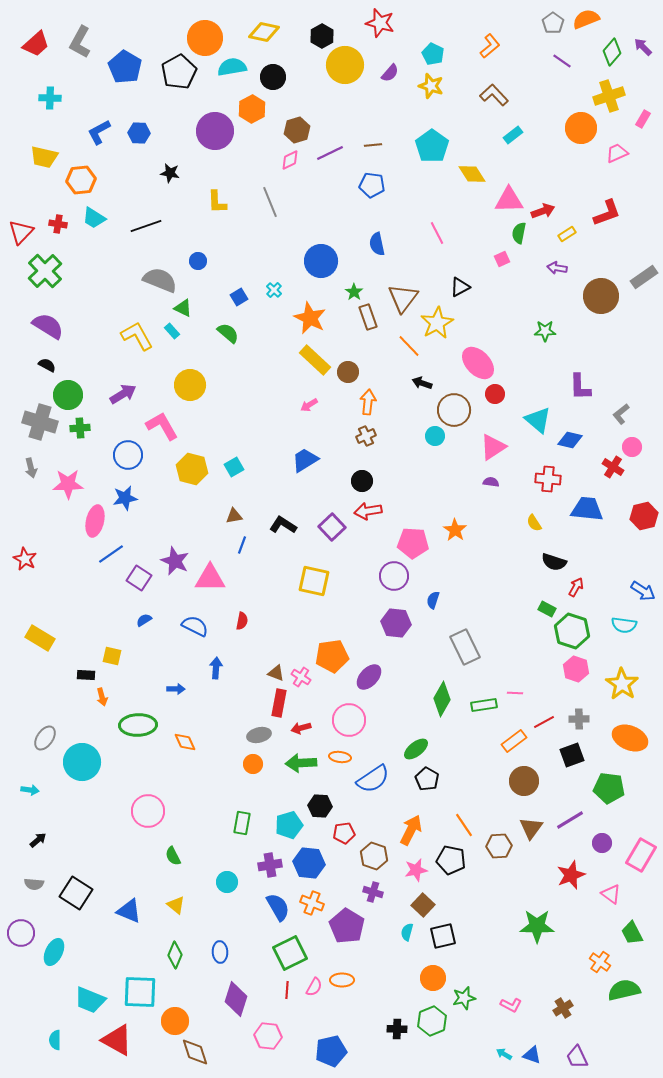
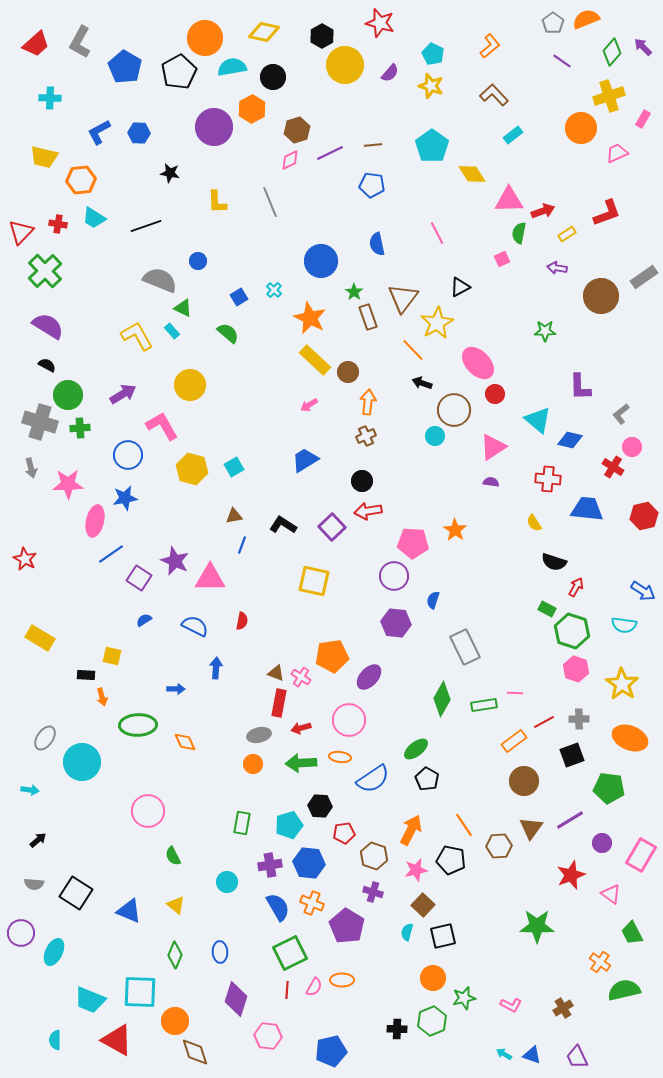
purple circle at (215, 131): moved 1 px left, 4 px up
orange line at (409, 346): moved 4 px right, 4 px down
